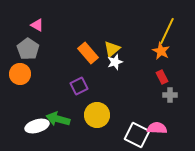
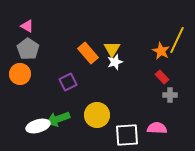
pink triangle: moved 10 px left, 1 px down
yellow line: moved 10 px right, 9 px down
yellow triangle: rotated 18 degrees counterclockwise
red rectangle: rotated 16 degrees counterclockwise
purple square: moved 11 px left, 4 px up
green arrow: rotated 35 degrees counterclockwise
white ellipse: moved 1 px right
white square: moved 10 px left; rotated 30 degrees counterclockwise
